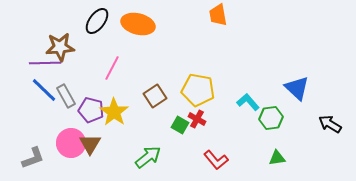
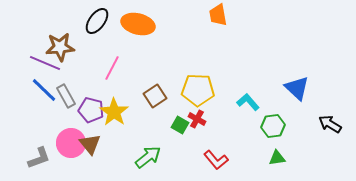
purple line: rotated 24 degrees clockwise
yellow pentagon: rotated 8 degrees counterclockwise
green hexagon: moved 2 px right, 8 px down
brown triangle: rotated 10 degrees counterclockwise
gray L-shape: moved 6 px right
